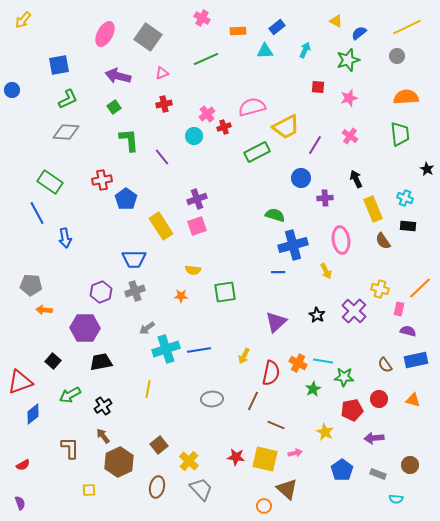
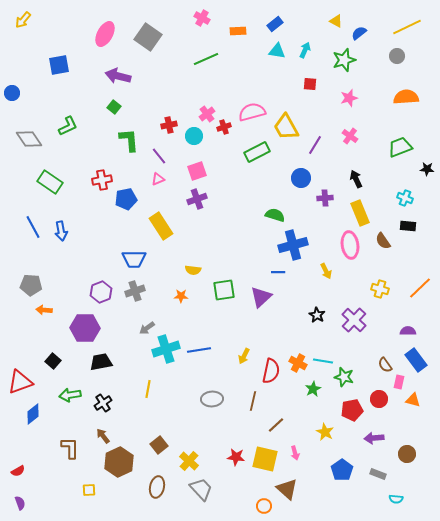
blue rectangle at (277, 27): moved 2 px left, 3 px up
cyan triangle at (265, 51): moved 12 px right; rotated 12 degrees clockwise
green star at (348, 60): moved 4 px left
pink triangle at (162, 73): moved 4 px left, 106 px down
red square at (318, 87): moved 8 px left, 3 px up
blue circle at (12, 90): moved 3 px down
green L-shape at (68, 99): moved 27 px down
red cross at (164, 104): moved 5 px right, 21 px down
green square at (114, 107): rotated 16 degrees counterclockwise
pink semicircle at (252, 107): moved 5 px down
yellow trapezoid at (286, 127): rotated 88 degrees clockwise
gray diamond at (66, 132): moved 37 px left, 7 px down; rotated 52 degrees clockwise
green trapezoid at (400, 134): moved 13 px down; rotated 105 degrees counterclockwise
purple line at (162, 157): moved 3 px left, 1 px up
black star at (427, 169): rotated 24 degrees counterclockwise
blue pentagon at (126, 199): rotated 25 degrees clockwise
yellow rectangle at (373, 209): moved 13 px left, 4 px down
blue line at (37, 213): moved 4 px left, 14 px down
pink square at (197, 226): moved 55 px up
blue arrow at (65, 238): moved 4 px left, 7 px up
pink ellipse at (341, 240): moved 9 px right, 5 px down
green square at (225, 292): moved 1 px left, 2 px up
pink rectangle at (399, 309): moved 73 px down
purple cross at (354, 311): moved 9 px down
purple triangle at (276, 322): moved 15 px left, 25 px up
purple semicircle at (408, 331): rotated 14 degrees counterclockwise
blue rectangle at (416, 360): rotated 65 degrees clockwise
red semicircle at (271, 373): moved 2 px up
green star at (344, 377): rotated 12 degrees clockwise
green arrow at (70, 395): rotated 20 degrees clockwise
brown line at (253, 401): rotated 12 degrees counterclockwise
black cross at (103, 406): moved 3 px up
brown line at (276, 425): rotated 66 degrees counterclockwise
pink arrow at (295, 453): rotated 88 degrees clockwise
red semicircle at (23, 465): moved 5 px left, 6 px down
brown circle at (410, 465): moved 3 px left, 11 px up
